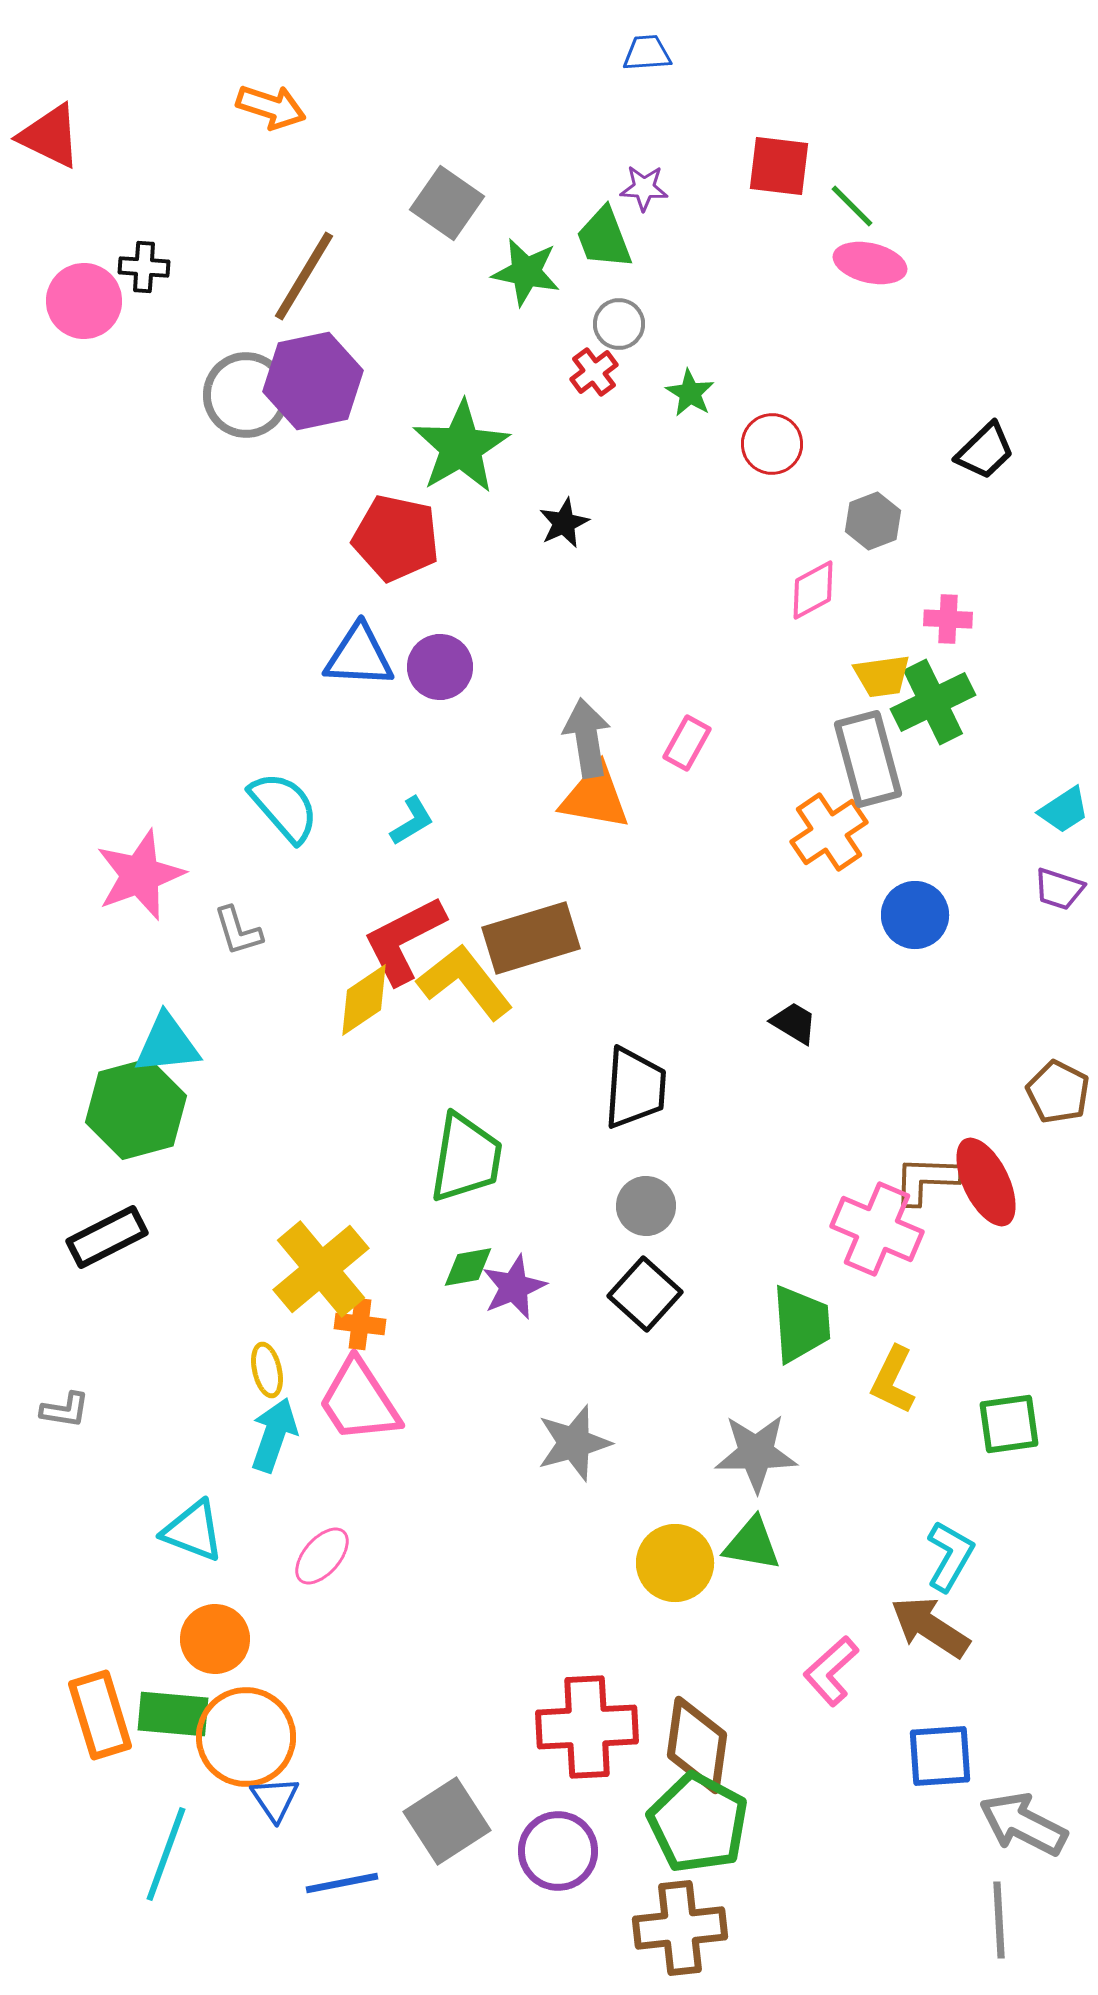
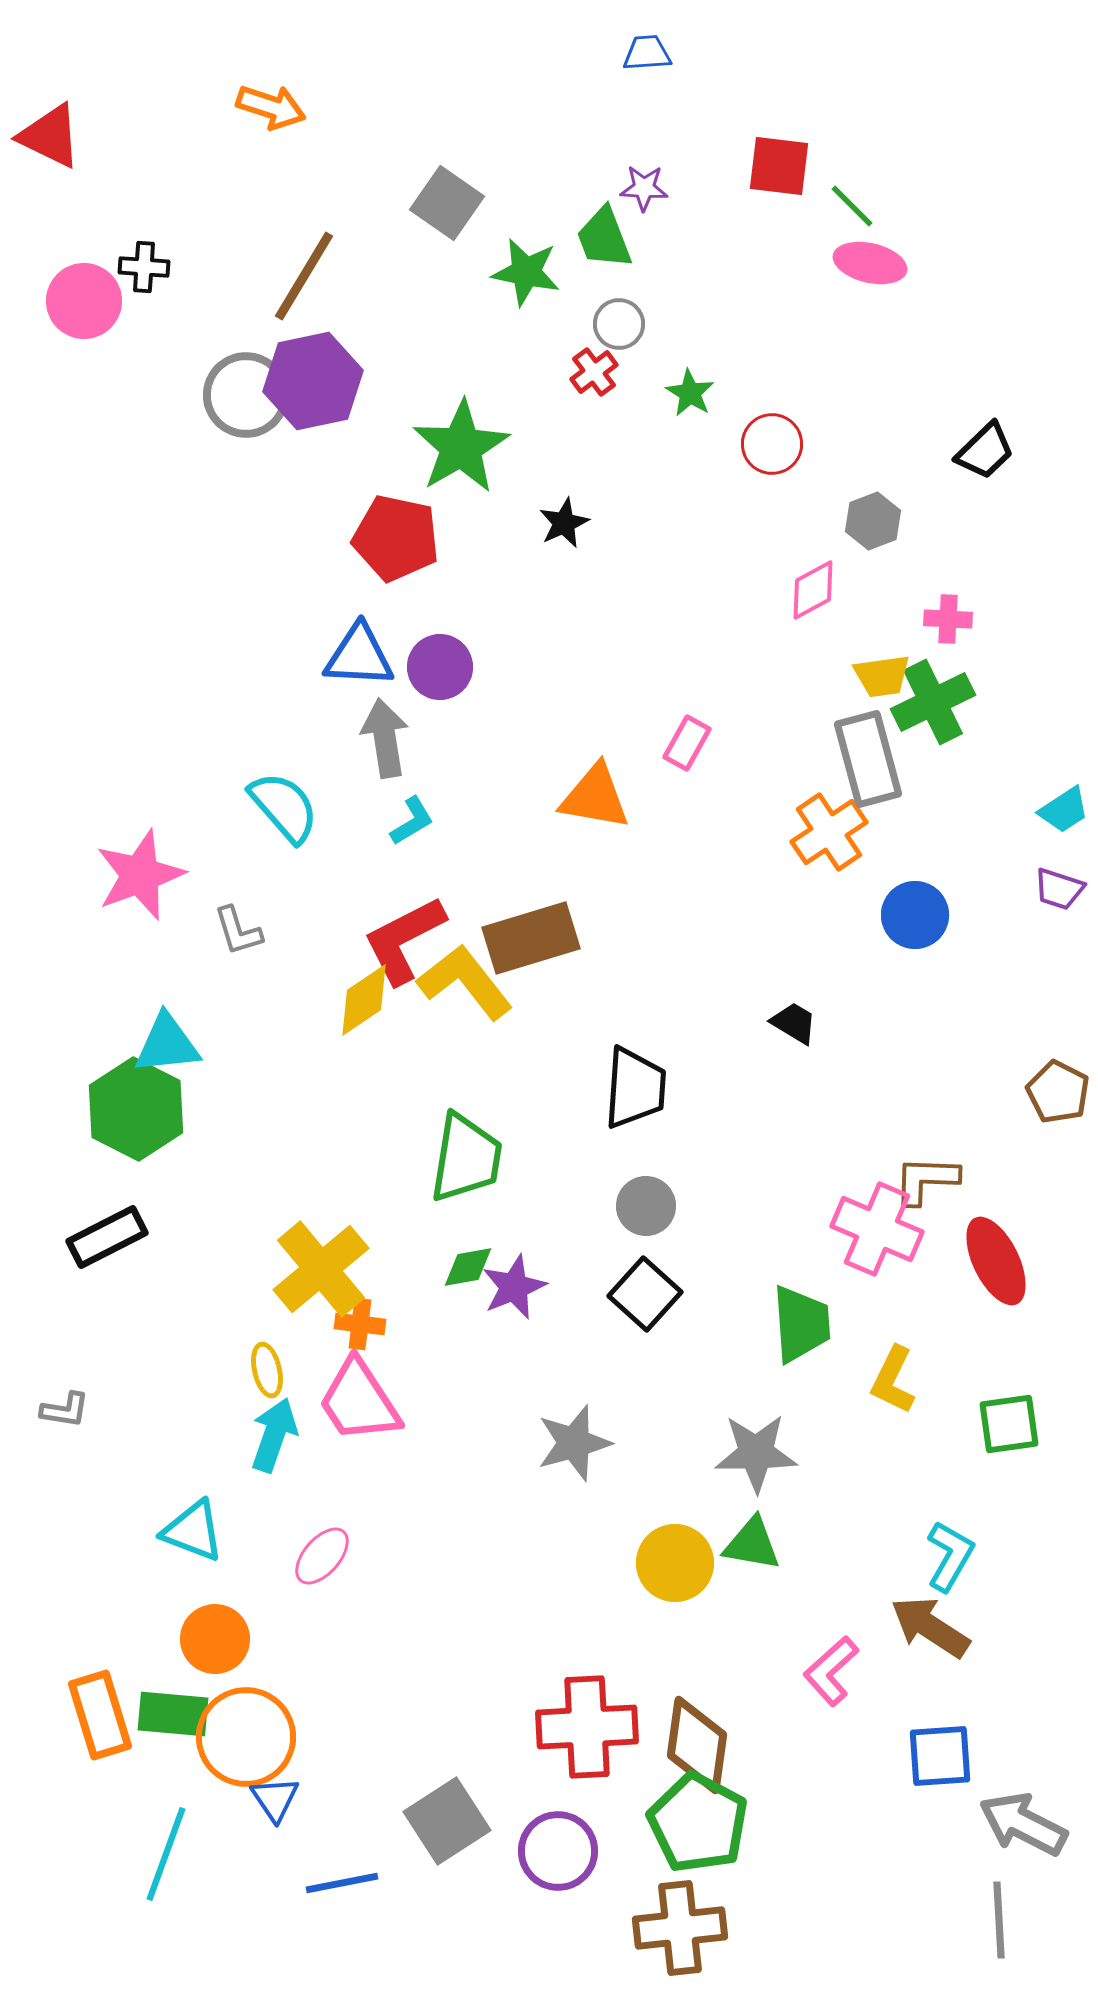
gray arrow at (587, 738): moved 202 px left
green hexagon at (136, 1109): rotated 18 degrees counterclockwise
red ellipse at (986, 1182): moved 10 px right, 79 px down
